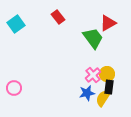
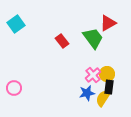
red rectangle: moved 4 px right, 24 px down
